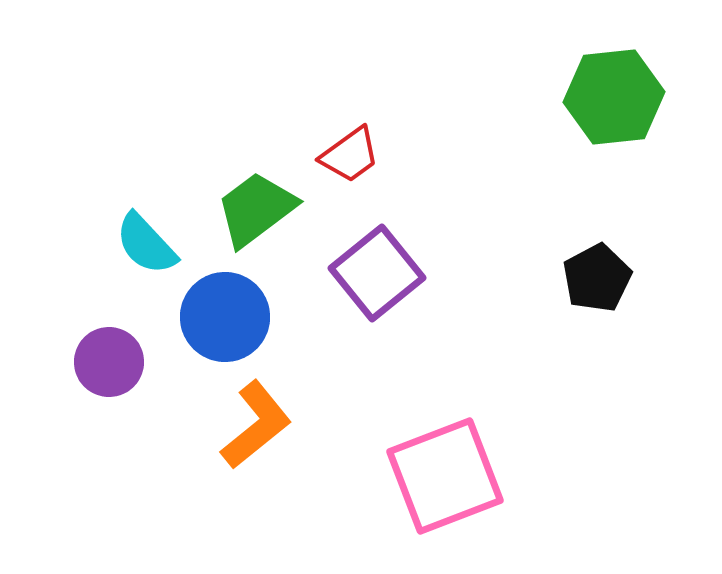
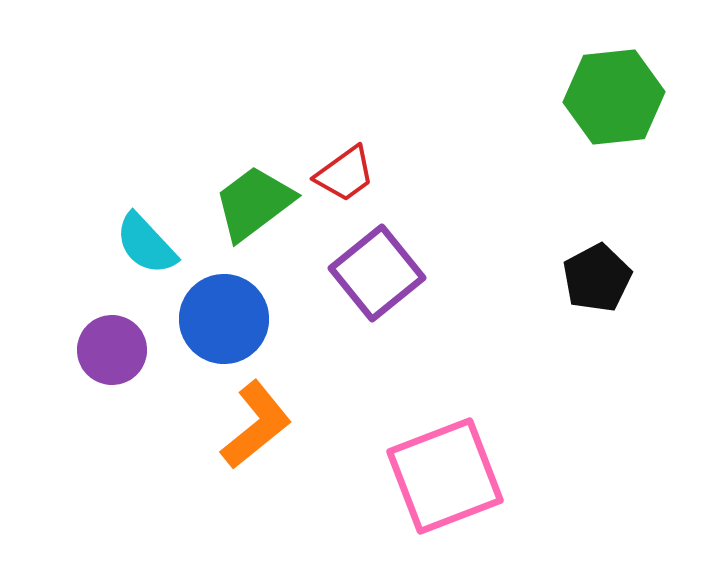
red trapezoid: moved 5 px left, 19 px down
green trapezoid: moved 2 px left, 6 px up
blue circle: moved 1 px left, 2 px down
purple circle: moved 3 px right, 12 px up
